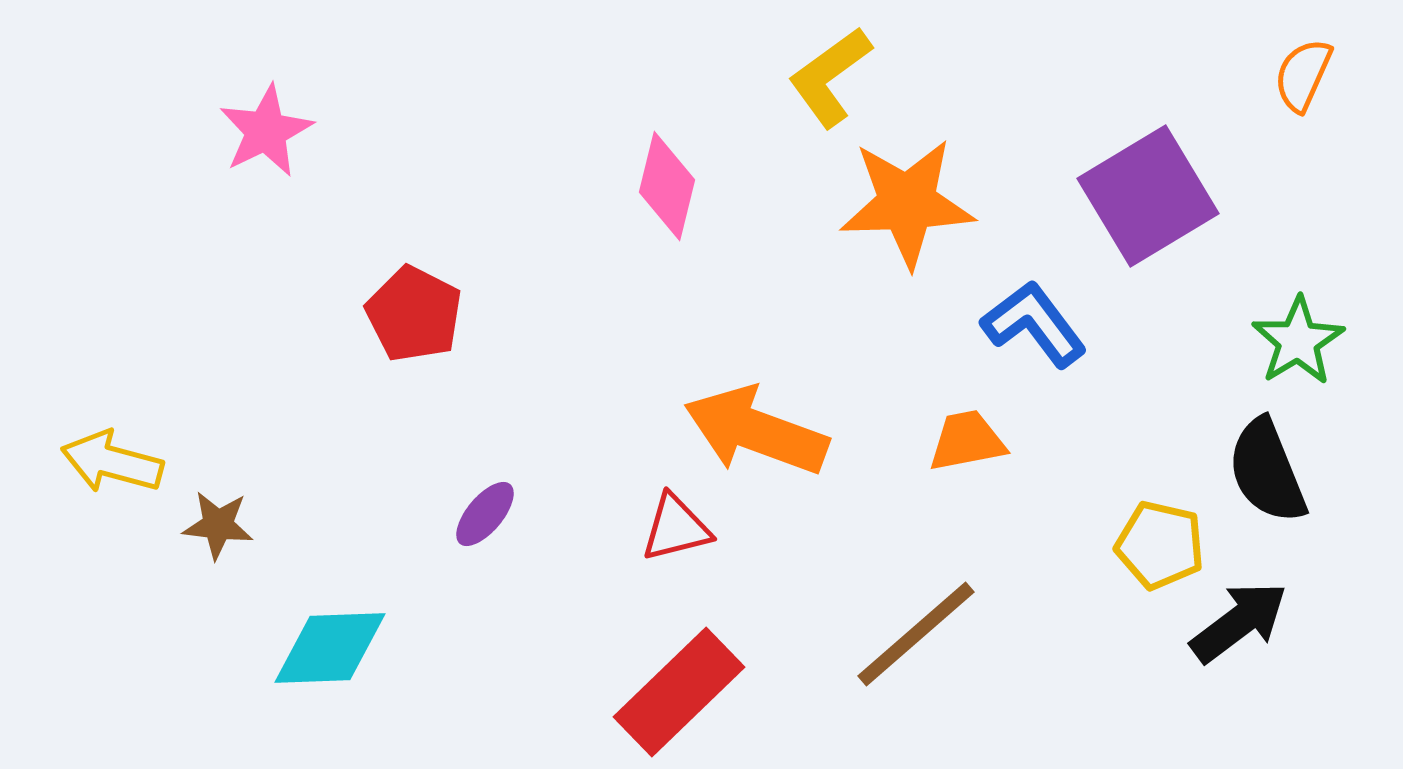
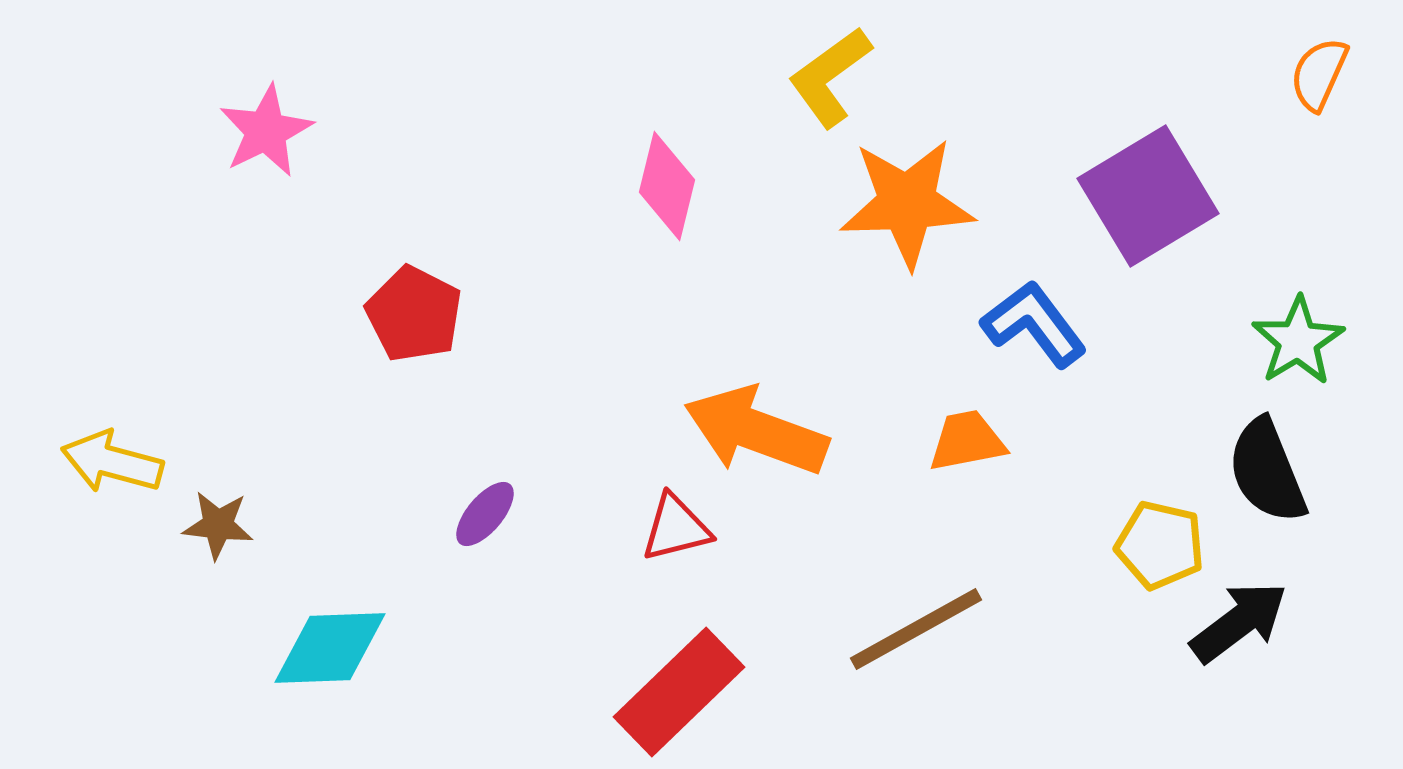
orange semicircle: moved 16 px right, 1 px up
brown line: moved 5 px up; rotated 12 degrees clockwise
